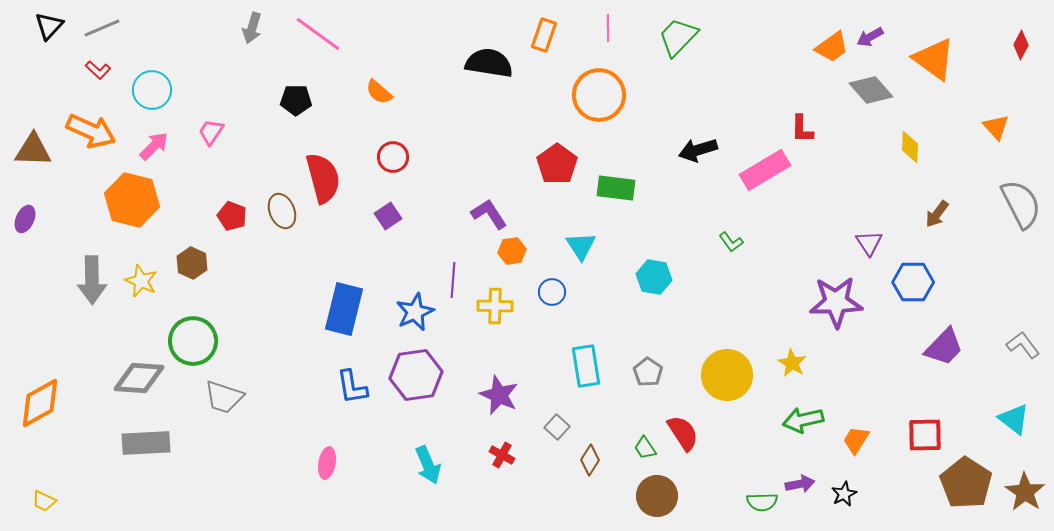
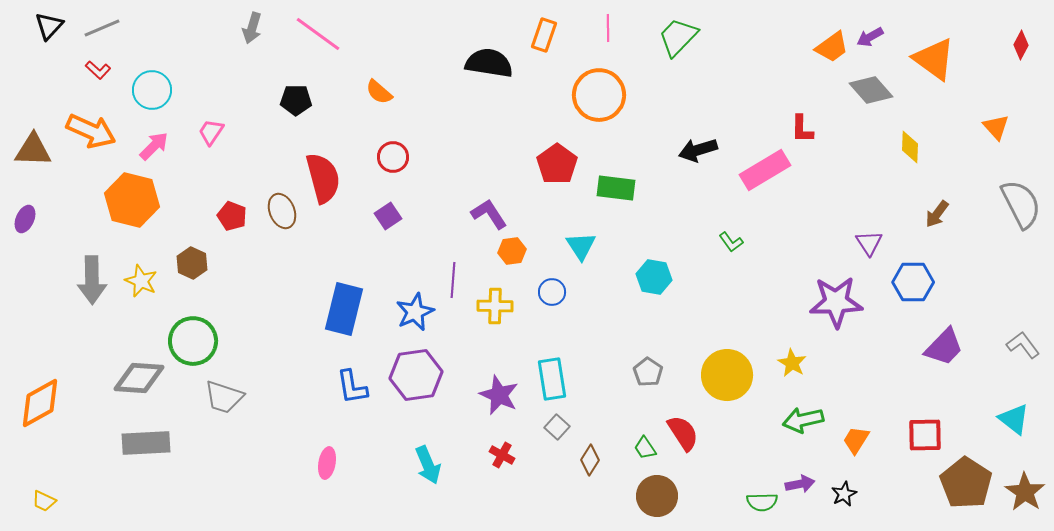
cyan rectangle at (586, 366): moved 34 px left, 13 px down
